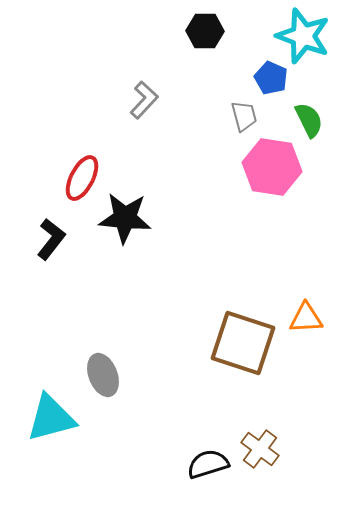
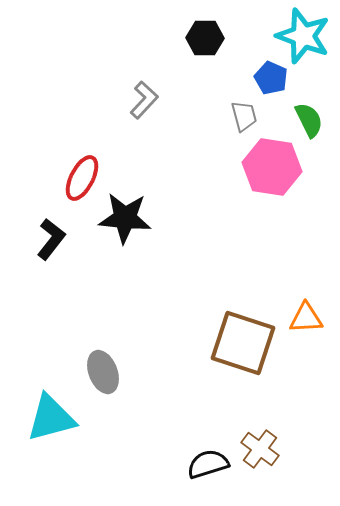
black hexagon: moved 7 px down
gray ellipse: moved 3 px up
